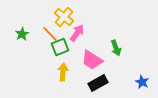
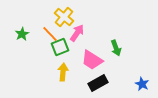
blue star: moved 2 px down
